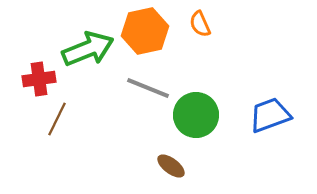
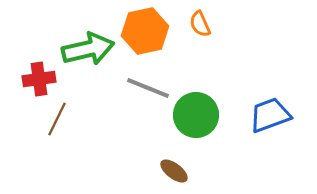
green arrow: rotated 9 degrees clockwise
brown ellipse: moved 3 px right, 5 px down
